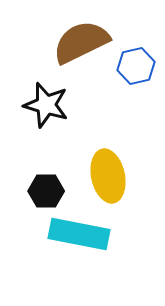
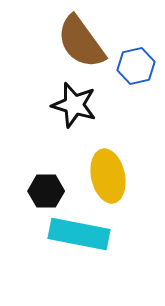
brown semicircle: rotated 100 degrees counterclockwise
black star: moved 28 px right
